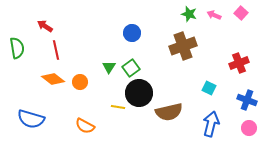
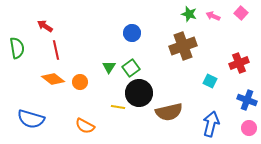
pink arrow: moved 1 px left, 1 px down
cyan square: moved 1 px right, 7 px up
